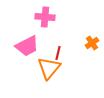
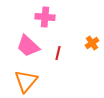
pink trapezoid: moved 1 px right; rotated 70 degrees clockwise
orange triangle: moved 23 px left, 13 px down
